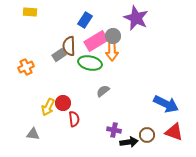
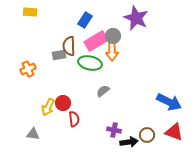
gray rectangle: rotated 24 degrees clockwise
orange cross: moved 2 px right, 2 px down
blue arrow: moved 3 px right, 2 px up
